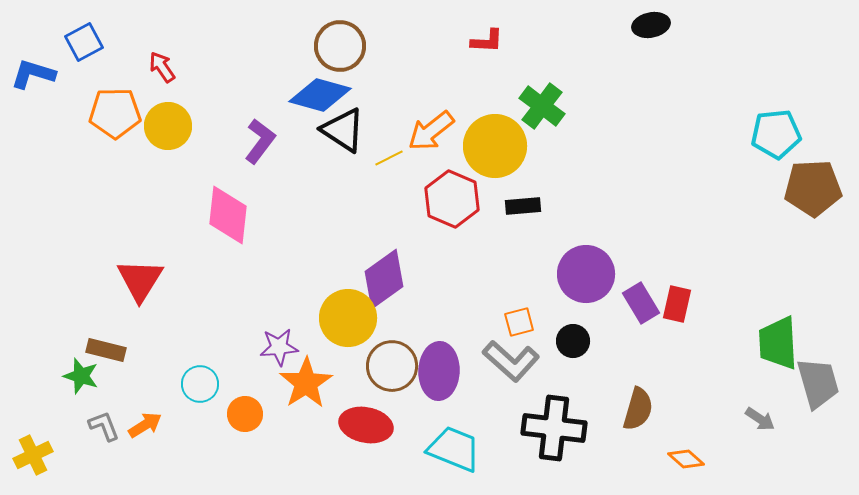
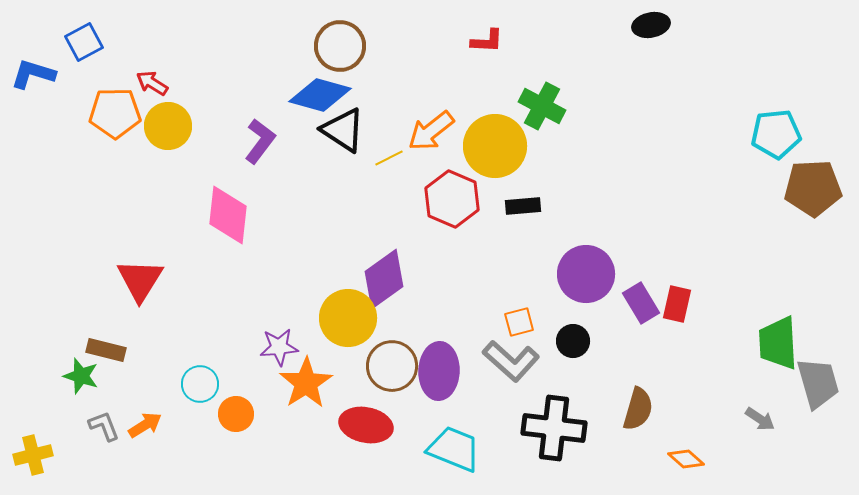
red arrow at (162, 67): moved 10 px left, 16 px down; rotated 24 degrees counterclockwise
green cross at (542, 106): rotated 9 degrees counterclockwise
orange circle at (245, 414): moved 9 px left
yellow cross at (33, 455): rotated 12 degrees clockwise
